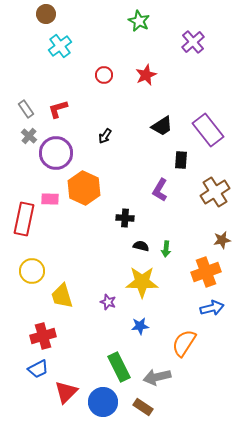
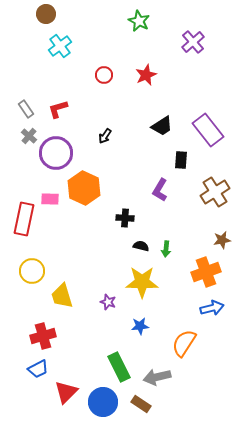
brown rectangle: moved 2 px left, 3 px up
